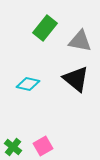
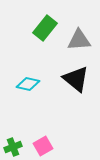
gray triangle: moved 1 px left, 1 px up; rotated 15 degrees counterclockwise
green cross: rotated 30 degrees clockwise
